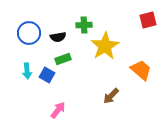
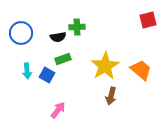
green cross: moved 7 px left, 2 px down
blue circle: moved 8 px left
yellow star: moved 20 px down
brown arrow: rotated 30 degrees counterclockwise
